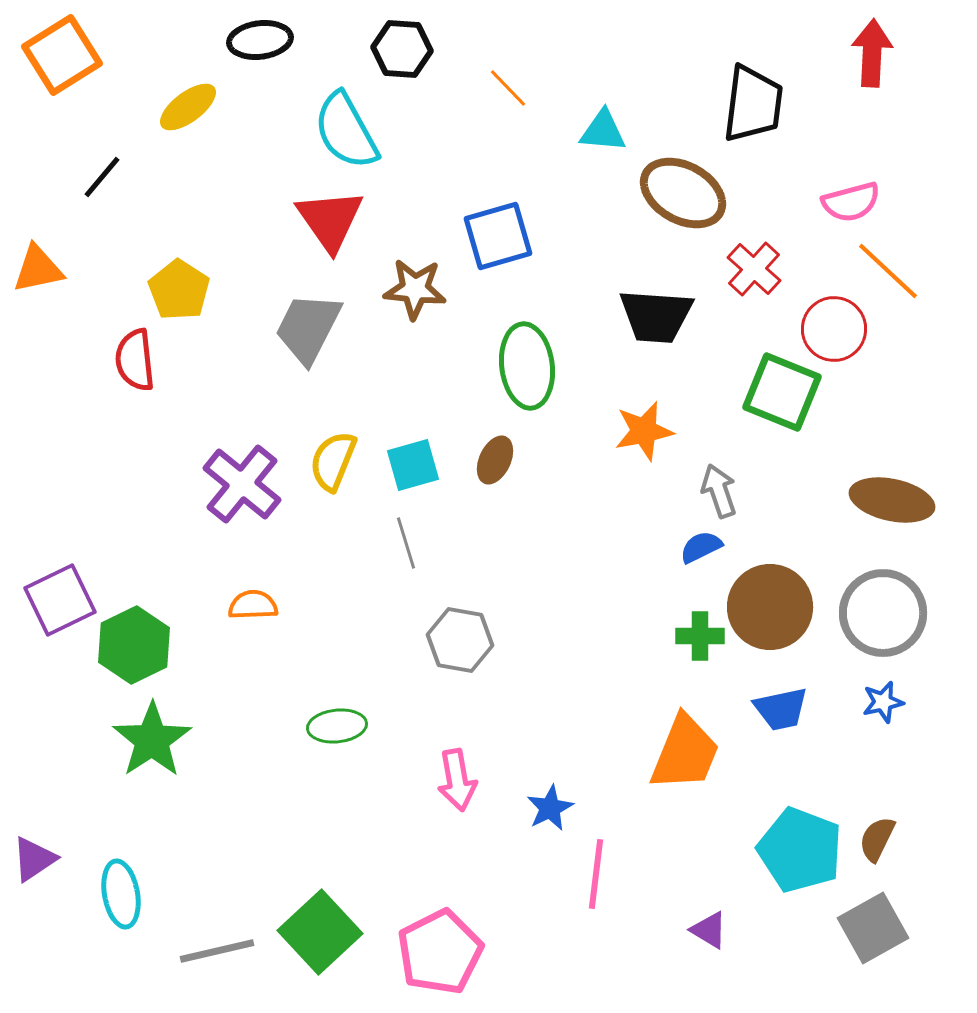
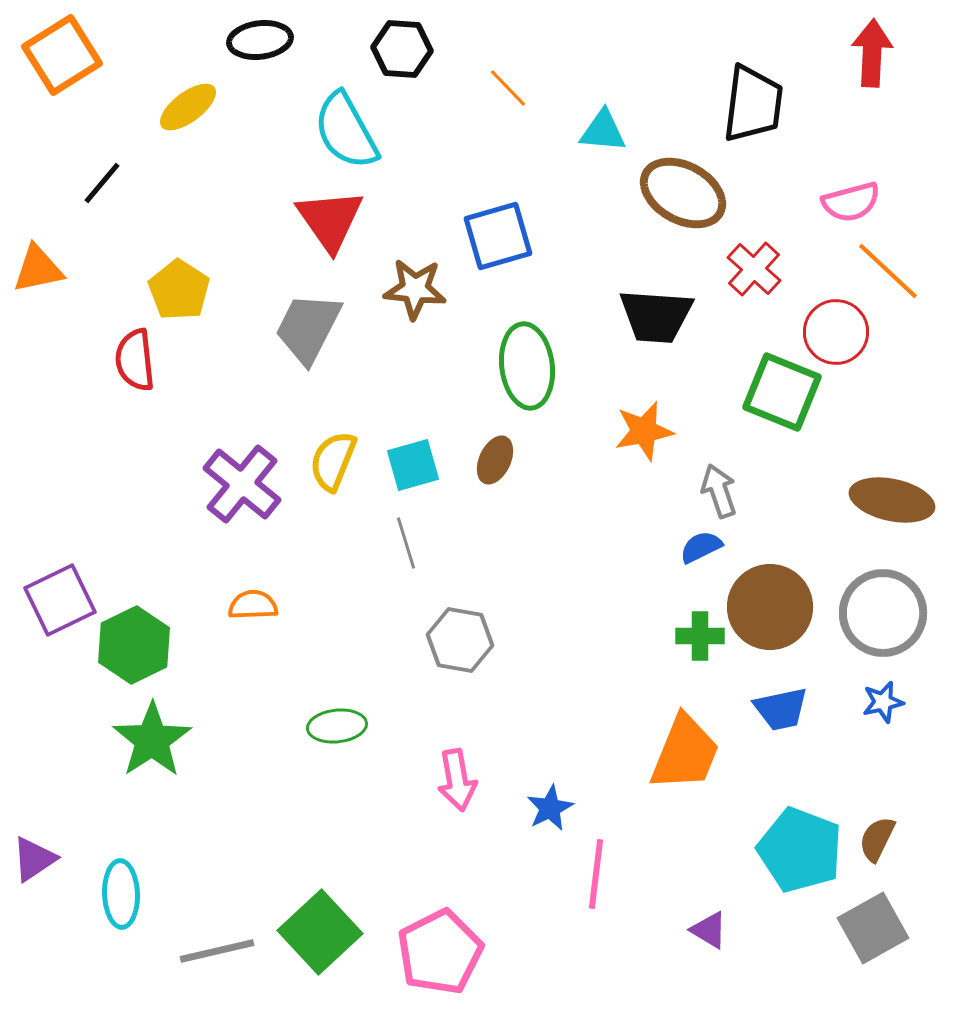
black line at (102, 177): moved 6 px down
red circle at (834, 329): moved 2 px right, 3 px down
cyan ellipse at (121, 894): rotated 8 degrees clockwise
